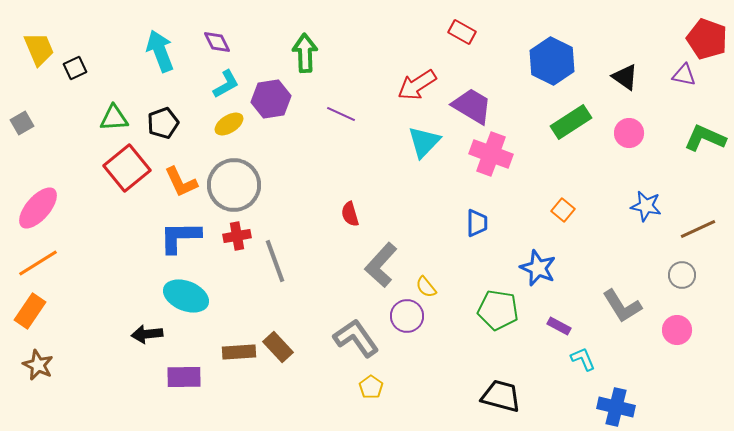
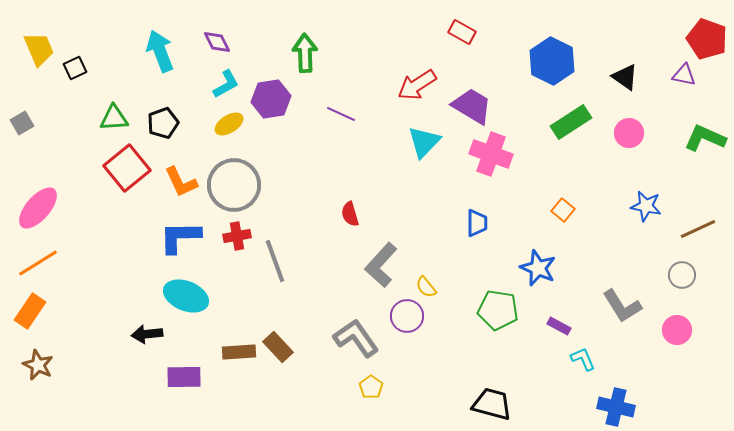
black trapezoid at (501, 396): moved 9 px left, 8 px down
